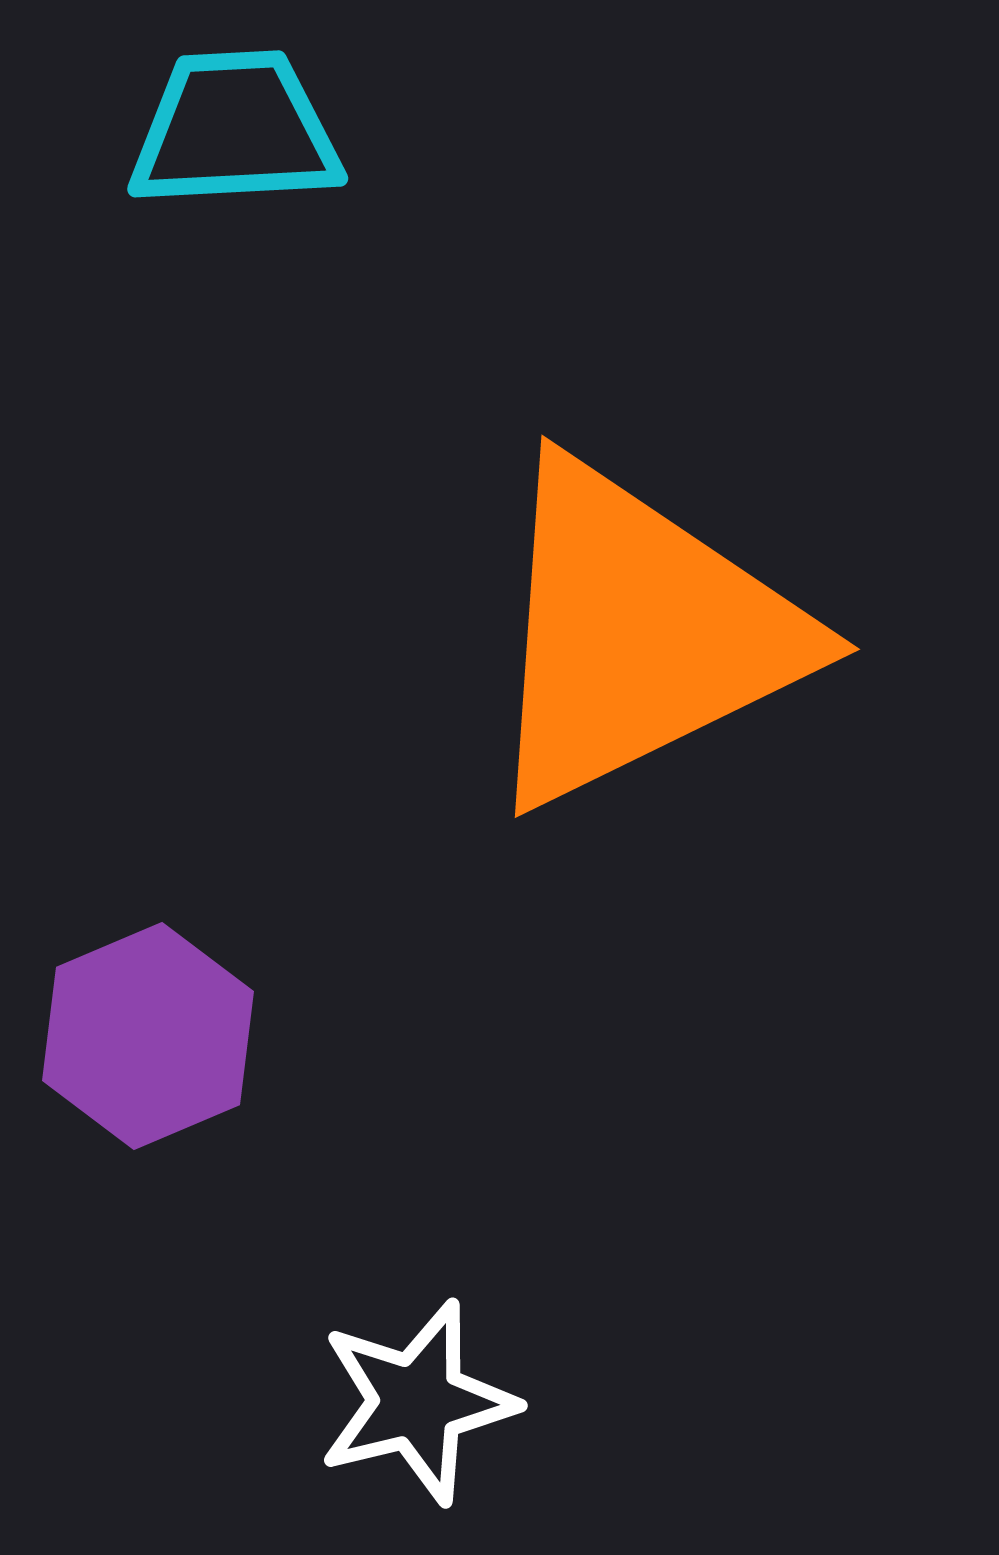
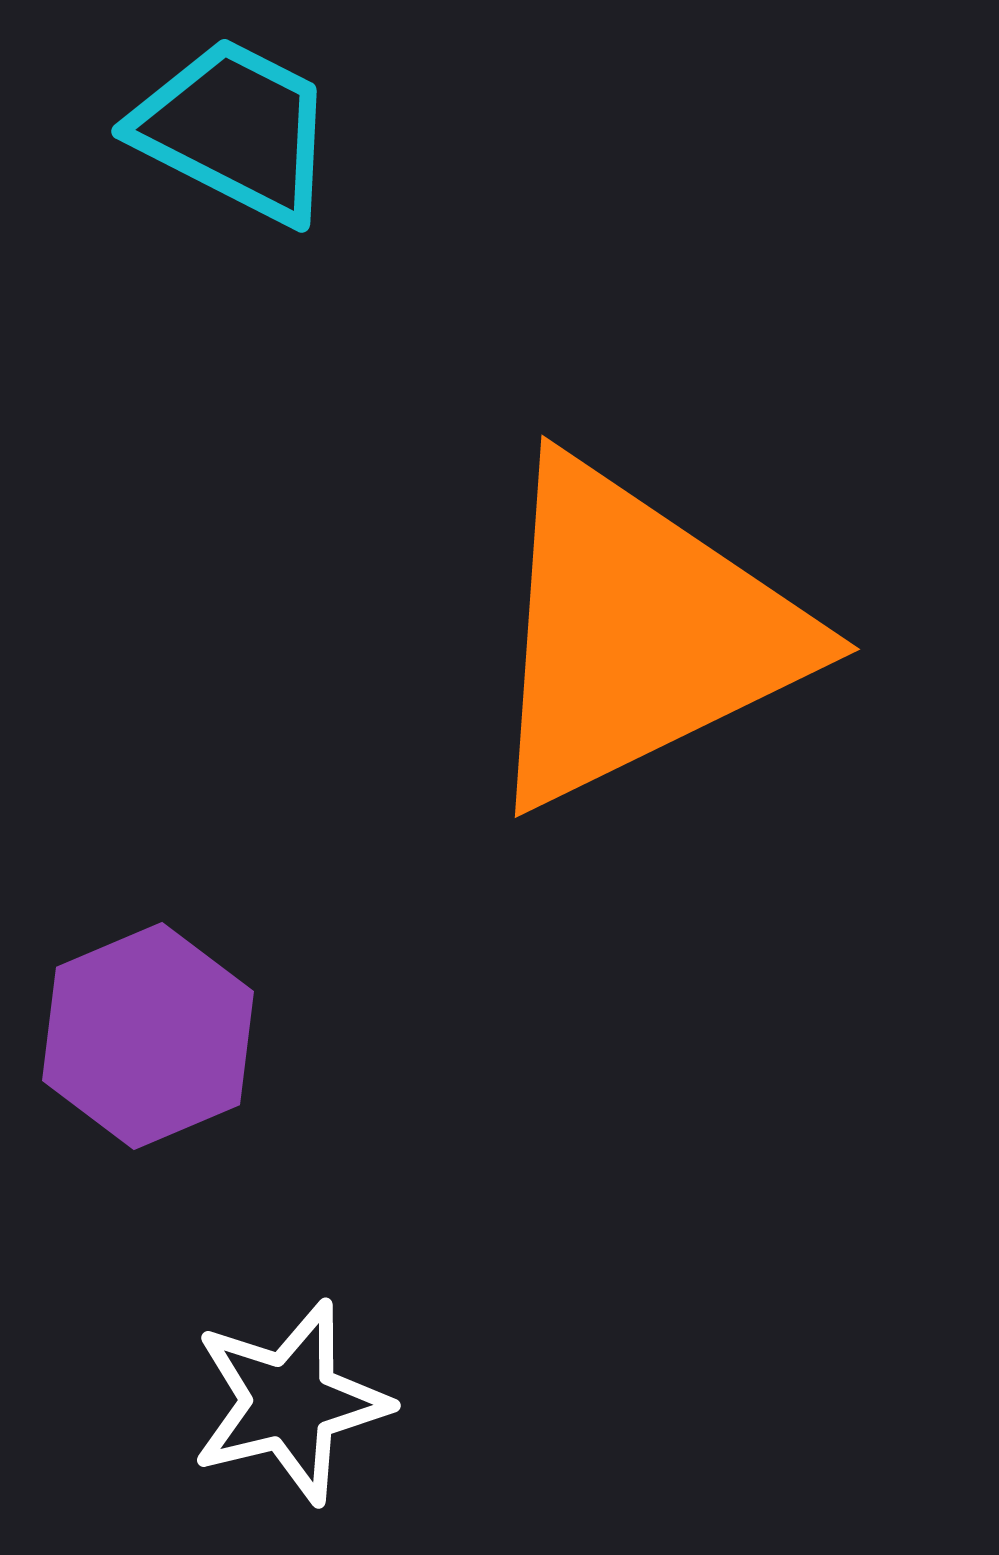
cyan trapezoid: rotated 30 degrees clockwise
white star: moved 127 px left
